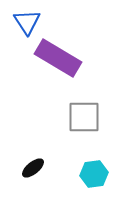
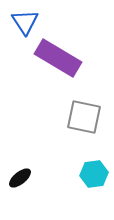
blue triangle: moved 2 px left
gray square: rotated 12 degrees clockwise
black ellipse: moved 13 px left, 10 px down
